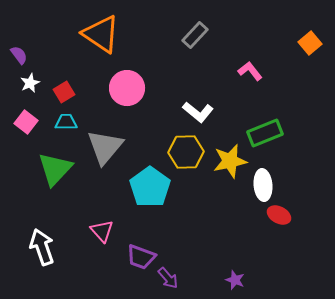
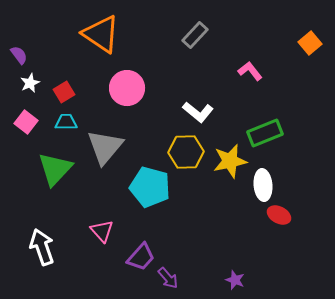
cyan pentagon: rotated 21 degrees counterclockwise
purple trapezoid: rotated 68 degrees counterclockwise
